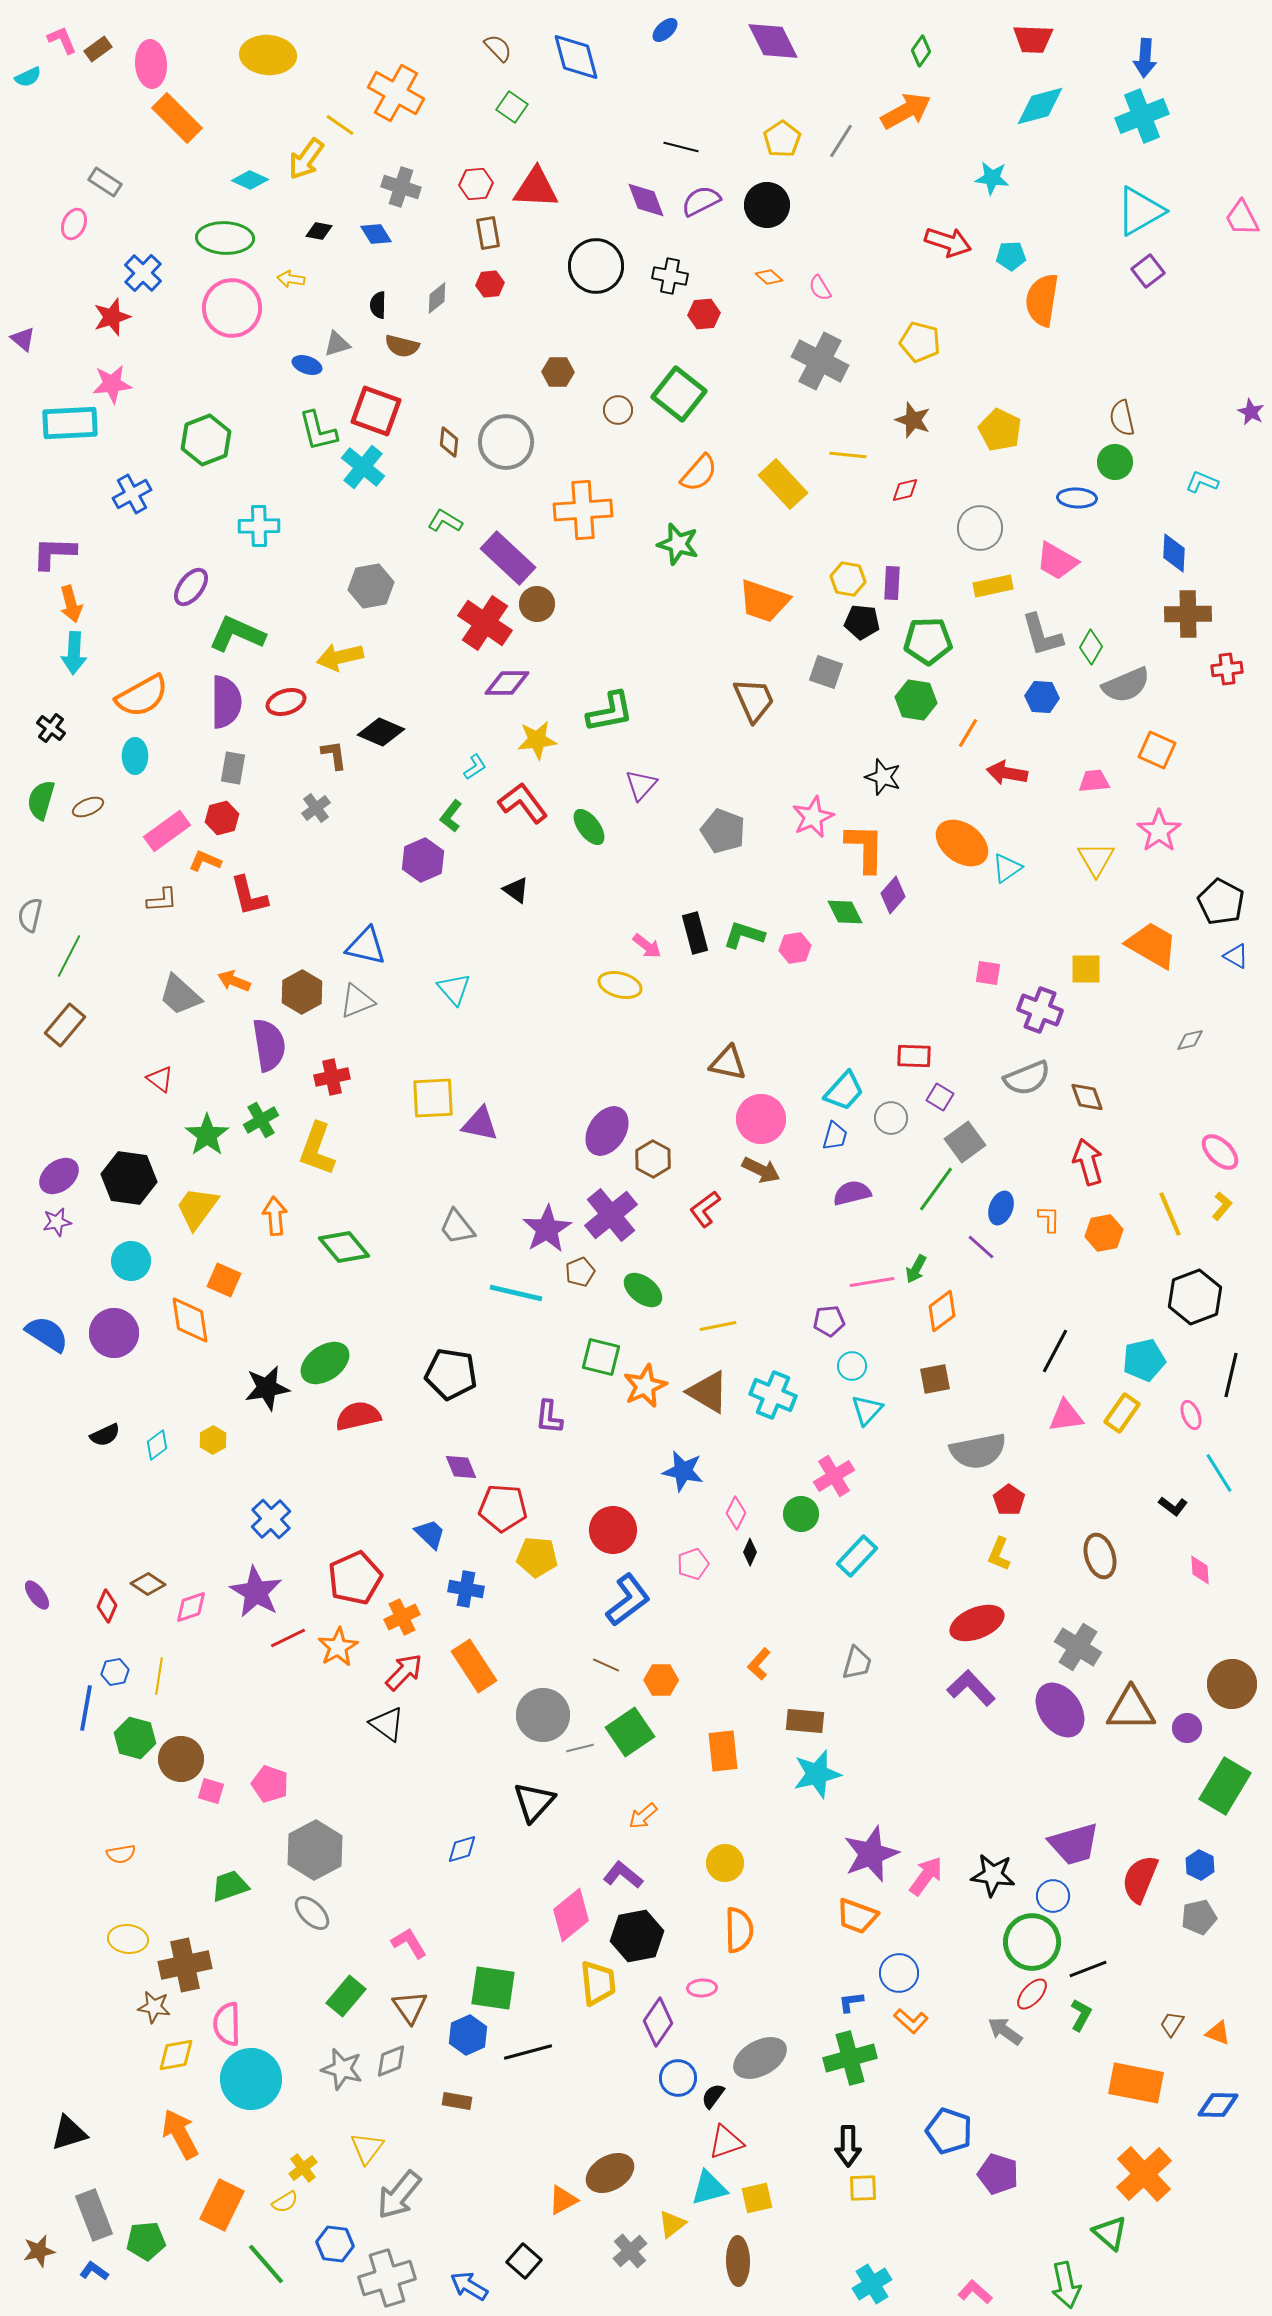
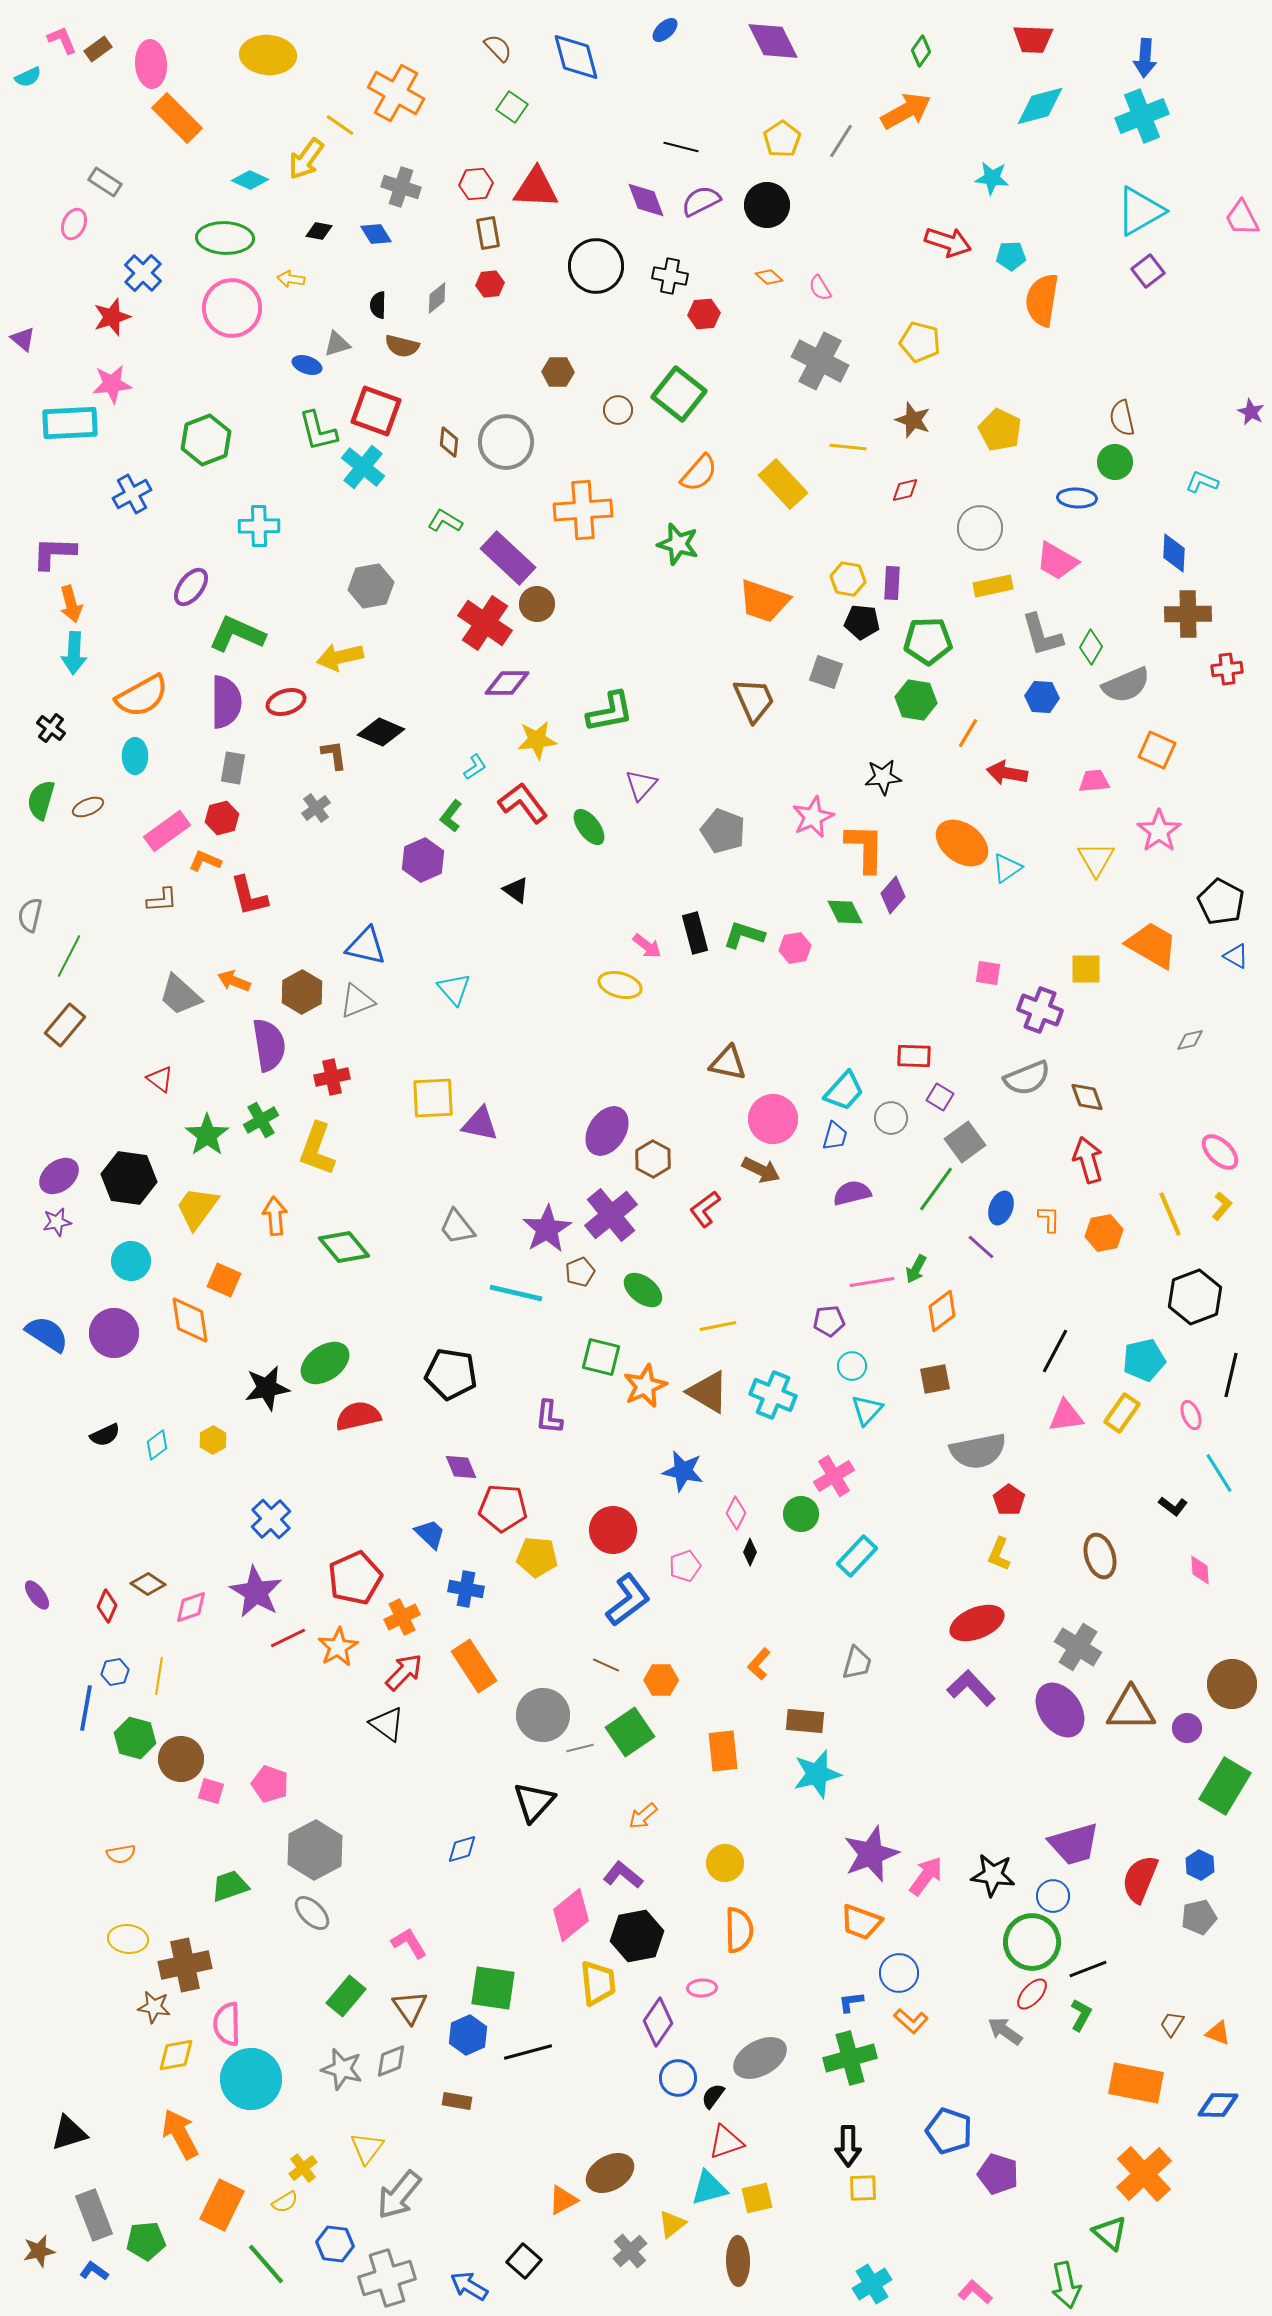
yellow line at (848, 455): moved 8 px up
black star at (883, 777): rotated 24 degrees counterclockwise
pink circle at (761, 1119): moved 12 px right
red arrow at (1088, 1162): moved 2 px up
pink pentagon at (693, 1564): moved 8 px left, 2 px down
orange trapezoid at (857, 1916): moved 4 px right, 6 px down
